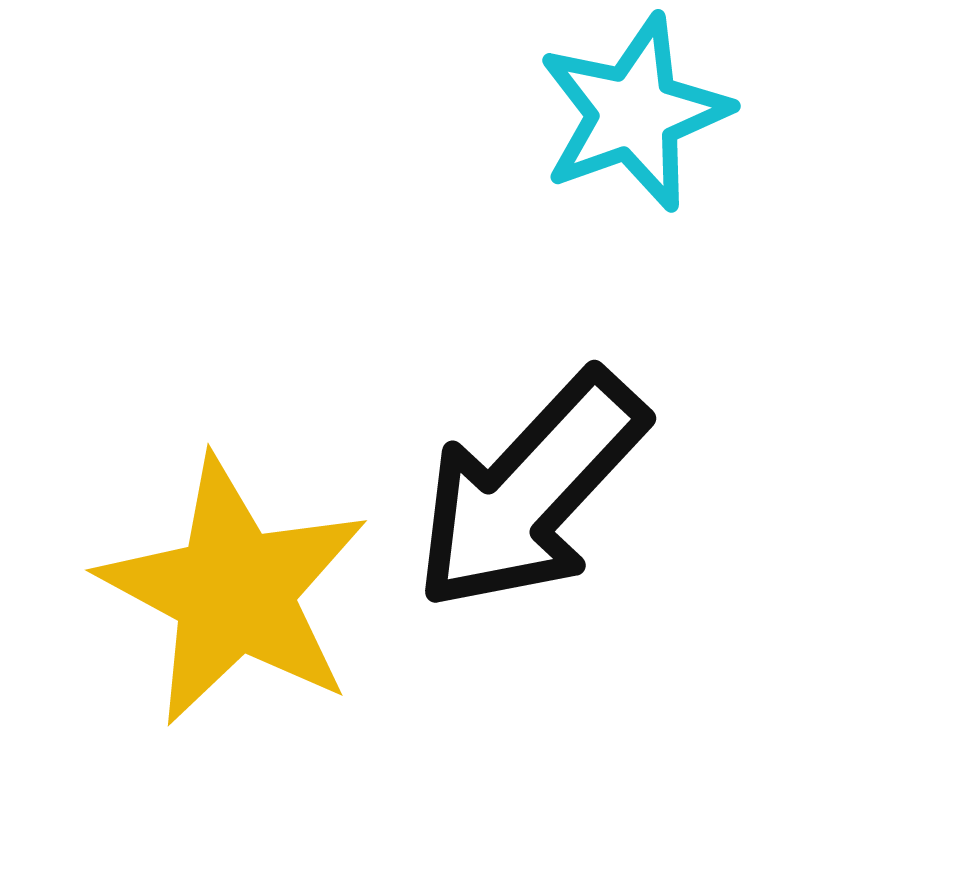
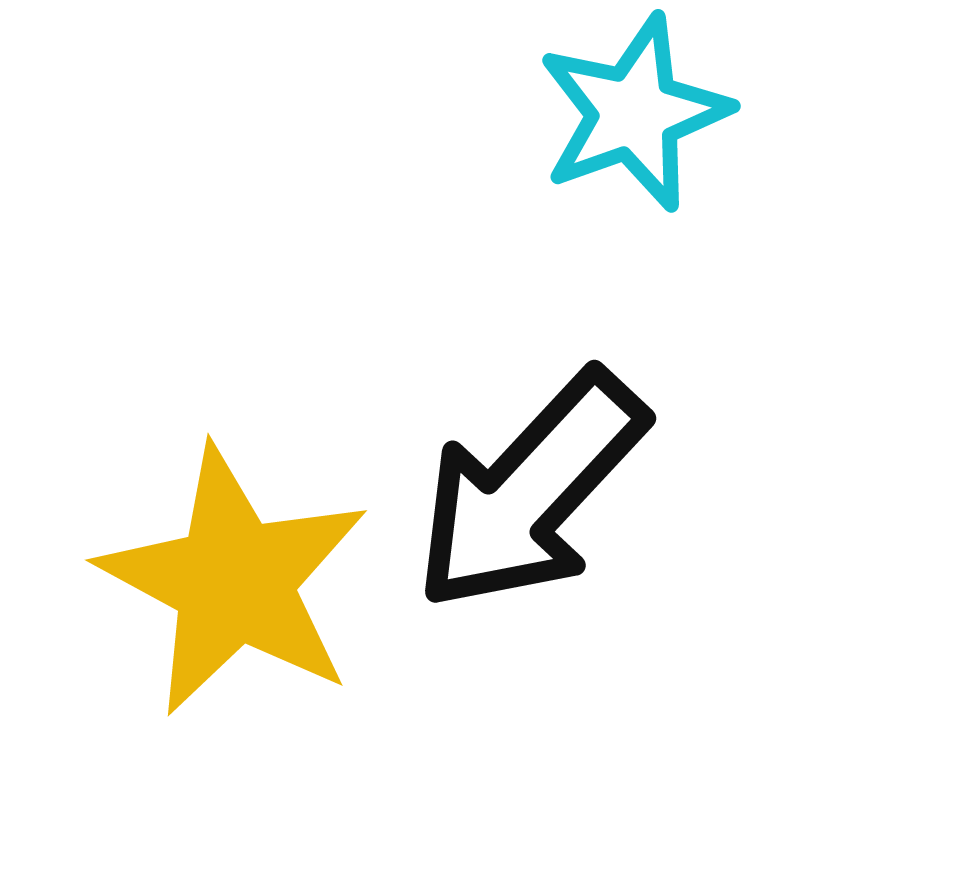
yellow star: moved 10 px up
